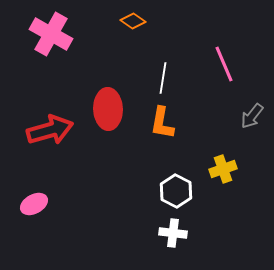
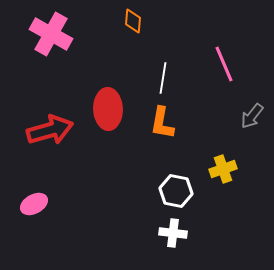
orange diamond: rotated 60 degrees clockwise
white hexagon: rotated 16 degrees counterclockwise
